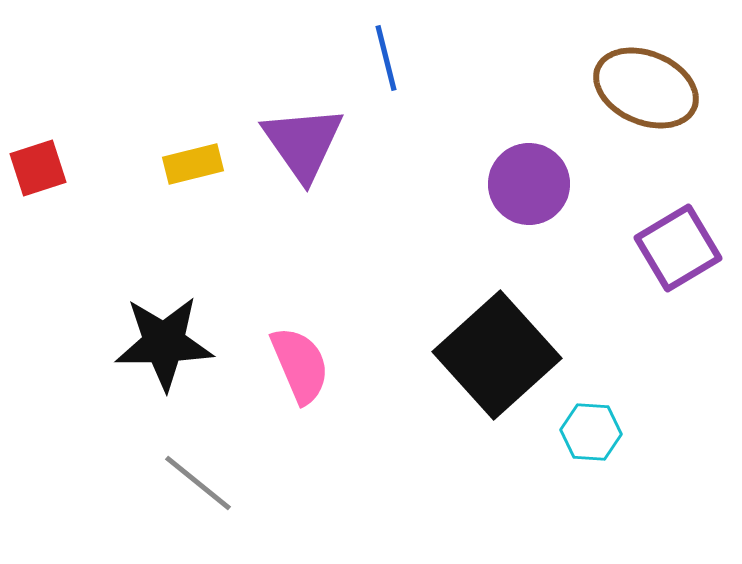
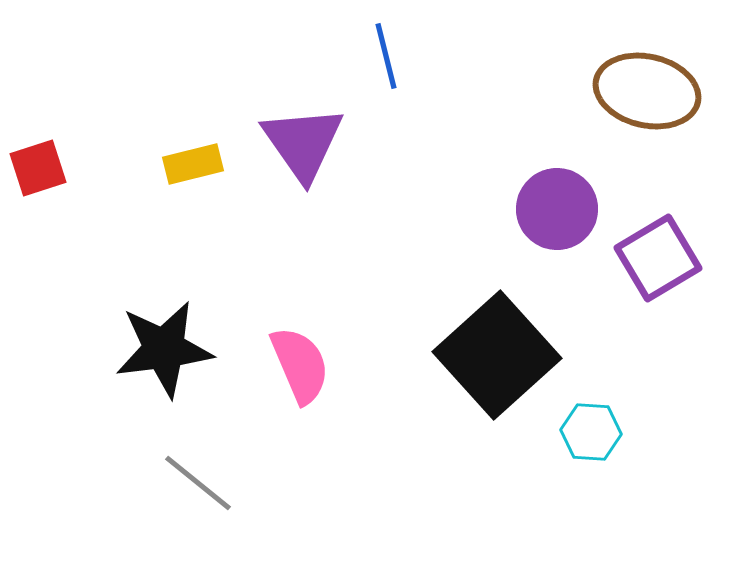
blue line: moved 2 px up
brown ellipse: moved 1 px right, 3 px down; rotated 10 degrees counterclockwise
purple circle: moved 28 px right, 25 px down
purple square: moved 20 px left, 10 px down
black star: moved 6 px down; rotated 6 degrees counterclockwise
